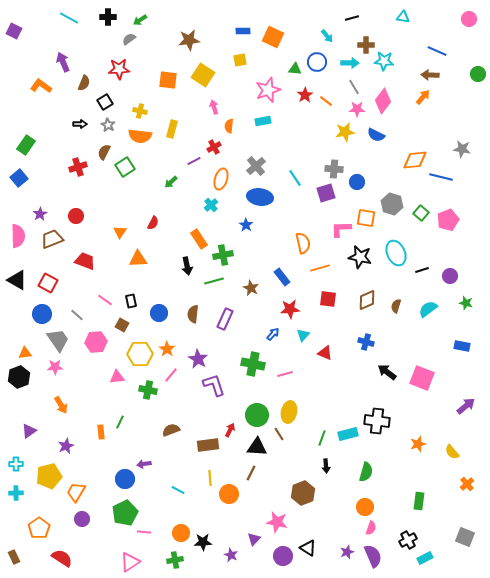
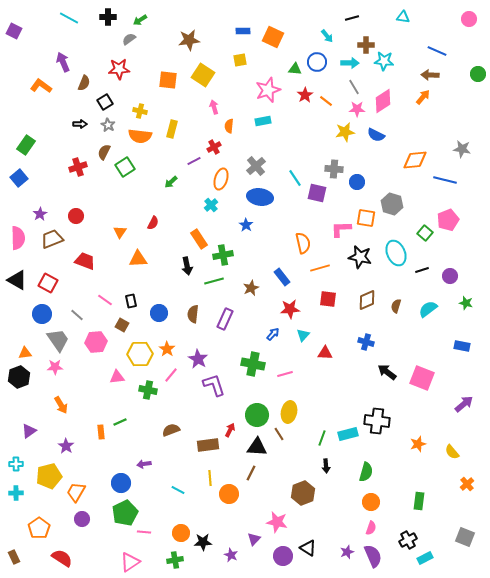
pink diamond at (383, 101): rotated 20 degrees clockwise
blue line at (441, 177): moved 4 px right, 3 px down
purple square at (326, 193): moved 9 px left; rotated 30 degrees clockwise
green square at (421, 213): moved 4 px right, 20 px down
pink semicircle at (18, 236): moved 2 px down
brown star at (251, 288): rotated 21 degrees clockwise
red triangle at (325, 353): rotated 21 degrees counterclockwise
purple arrow at (466, 406): moved 2 px left, 2 px up
green line at (120, 422): rotated 40 degrees clockwise
purple star at (66, 446): rotated 14 degrees counterclockwise
blue circle at (125, 479): moved 4 px left, 4 px down
orange circle at (365, 507): moved 6 px right, 5 px up
